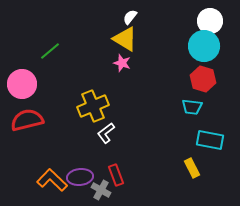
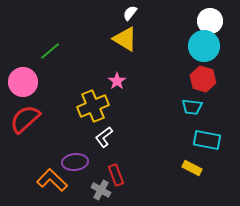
white semicircle: moved 4 px up
pink star: moved 5 px left, 18 px down; rotated 18 degrees clockwise
pink circle: moved 1 px right, 2 px up
red semicircle: moved 2 px left, 1 px up; rotated 28 degrees counterclockwise
white L-shape: moved 2 px left, 4 px down
cyan rectangle: moved 3 px left
yellow rectangle: rotated 36 degrees counterclockwise
purple ellipse: moved 5 px left, 15 px up
